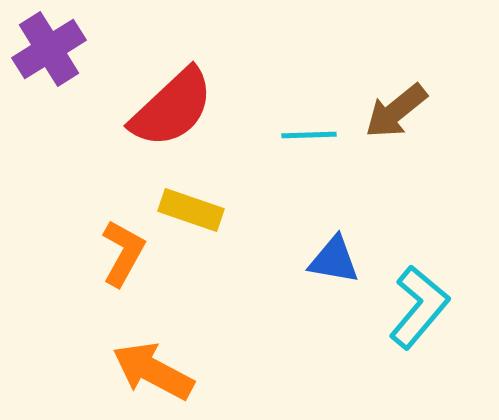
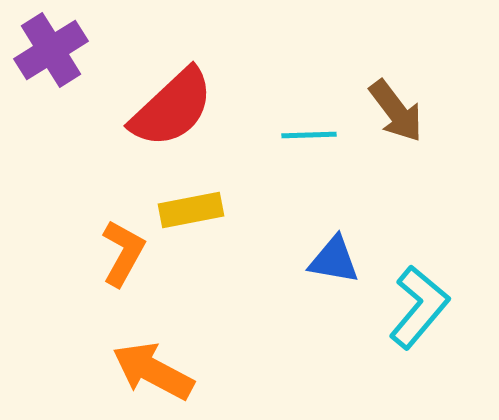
purple cross: moved 2 px right, 1 px down
brown arrow: rotated 88 degrees counterclockwise
yellow rectangle: rotated 30 degrees counterclockwise
